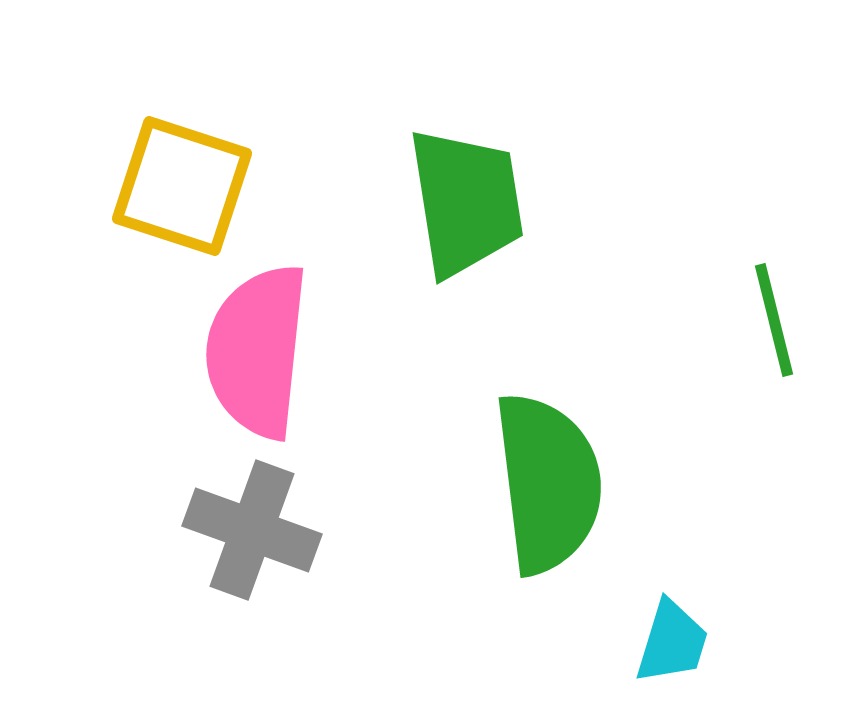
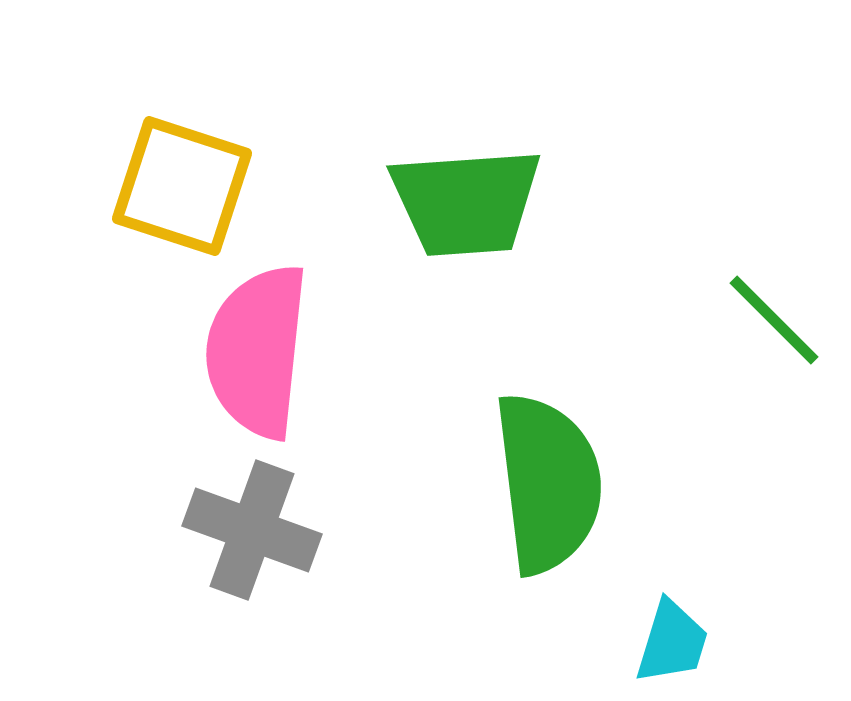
green trapezoid: rotated 95 degrees clockwise
green line: rotated 31 degrees counterclockwise
